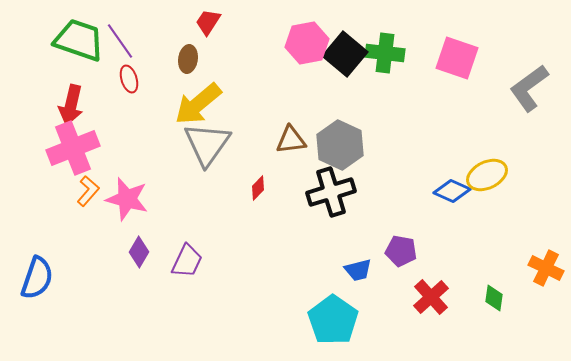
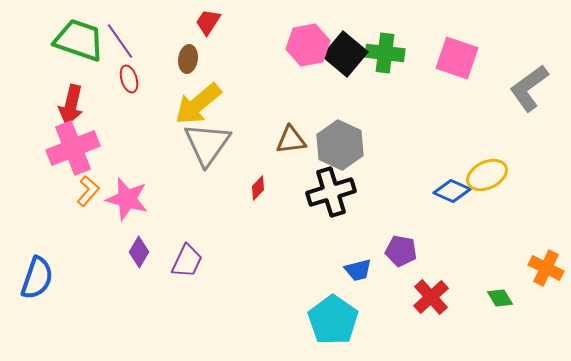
pink hexagon: moved 1 px right, 2 px down
green diamond: moved 6 px right; rotated 40 degrees counterclockwise
